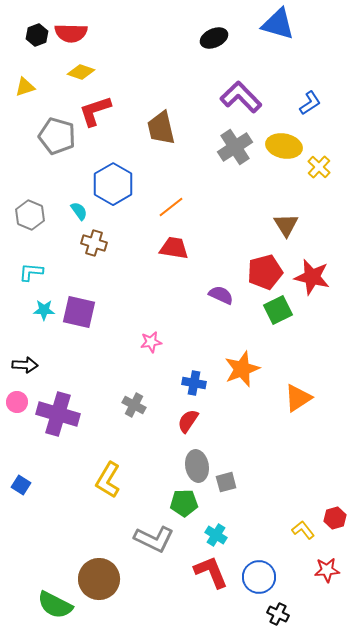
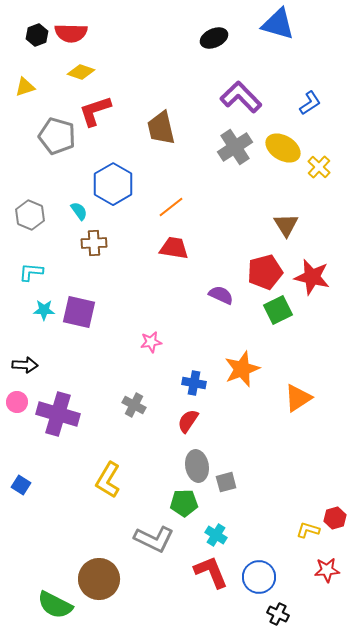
yellow ellipse at (284, 146): moved 1 px left, 2 px down; rotated 20 degrees clockwise
brown cross at (94, 243): rotated 20 degrees counterclockwise
yellow L-shape at (303, 530): moved 5 px right; rotated 35 degrees counterclockwise
